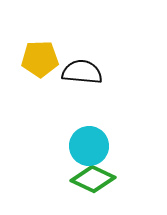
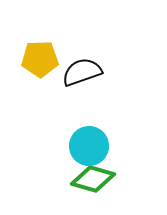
black semicircle: rotated 24 degrees counterclockwise
green diamond: rotated 9 degrees counterclockwise
